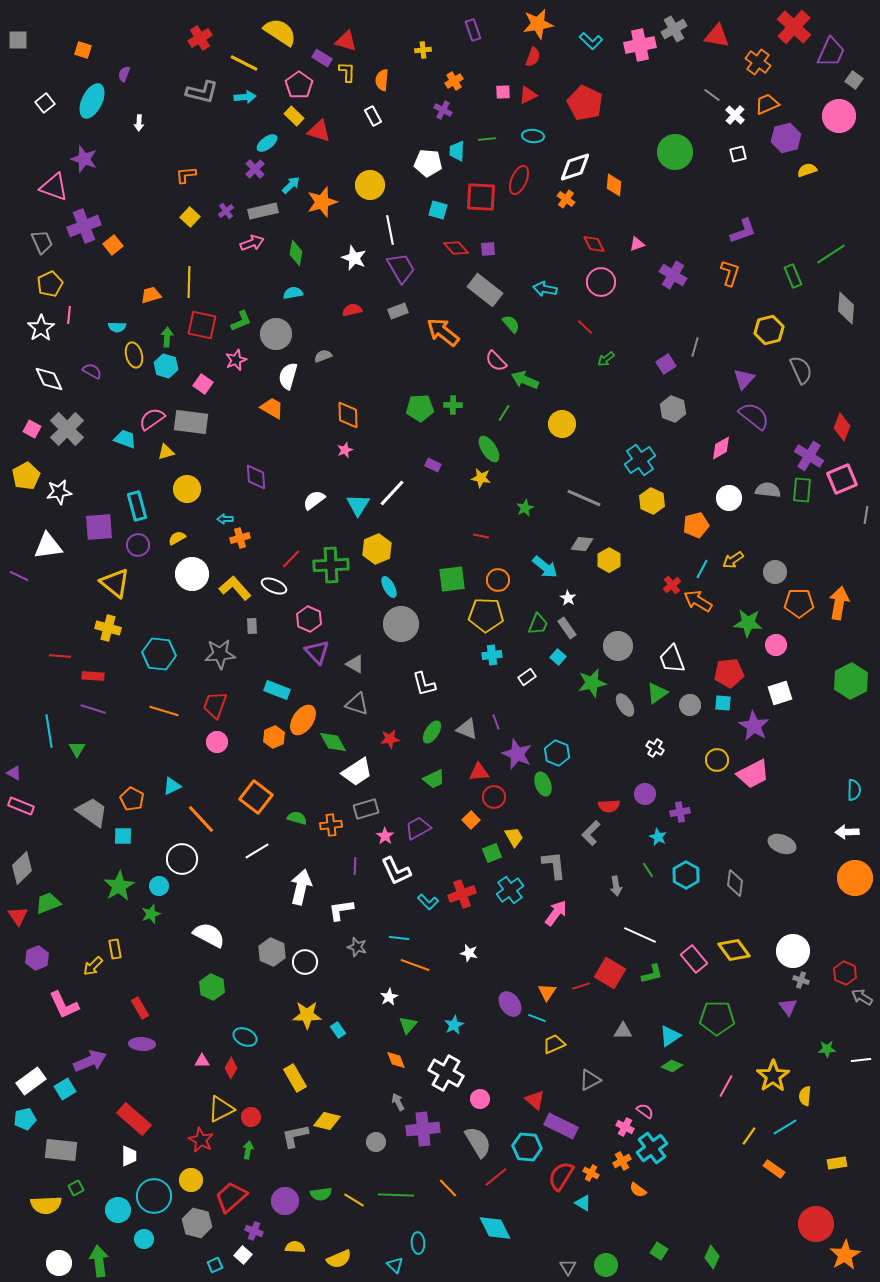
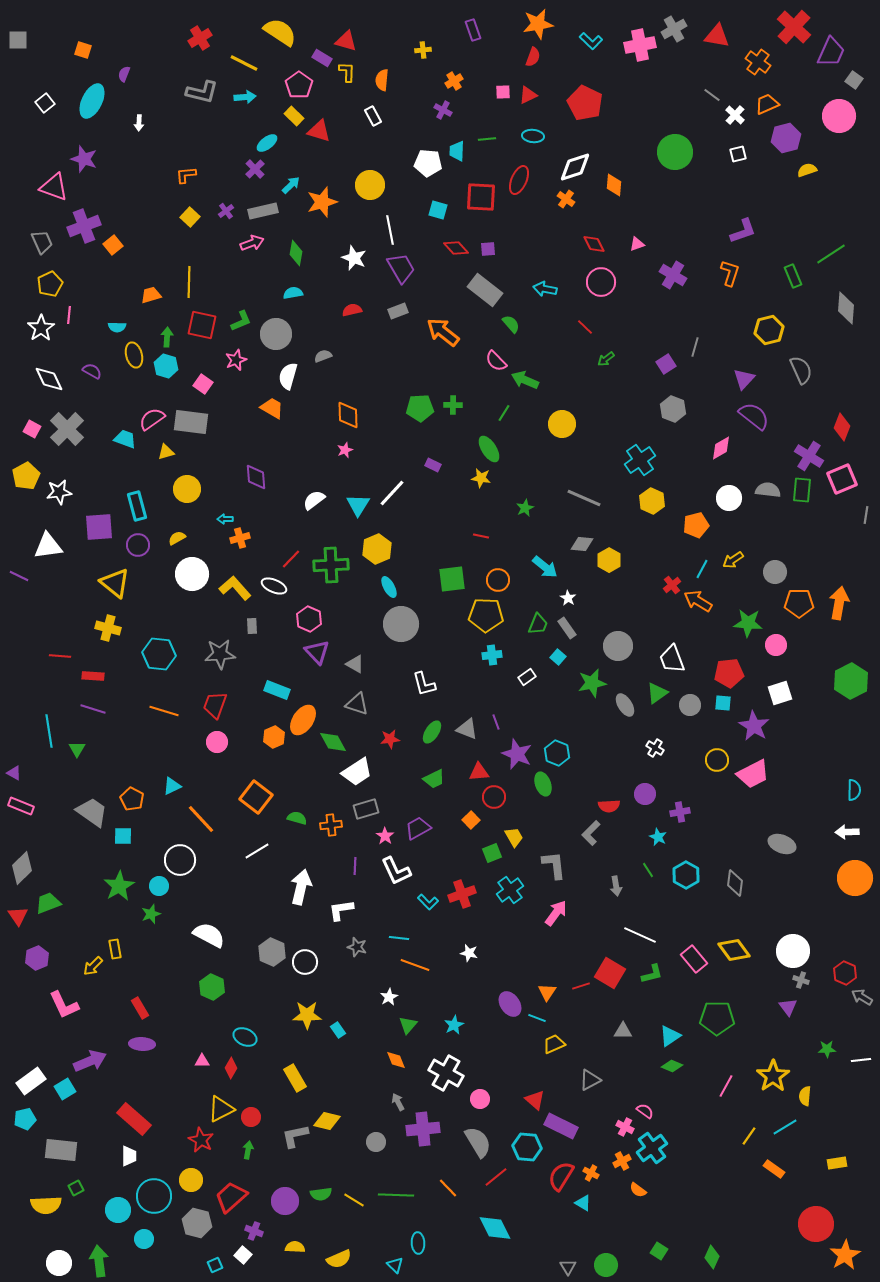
white circle at (182, 859): moved 2 px left, 1 px down
